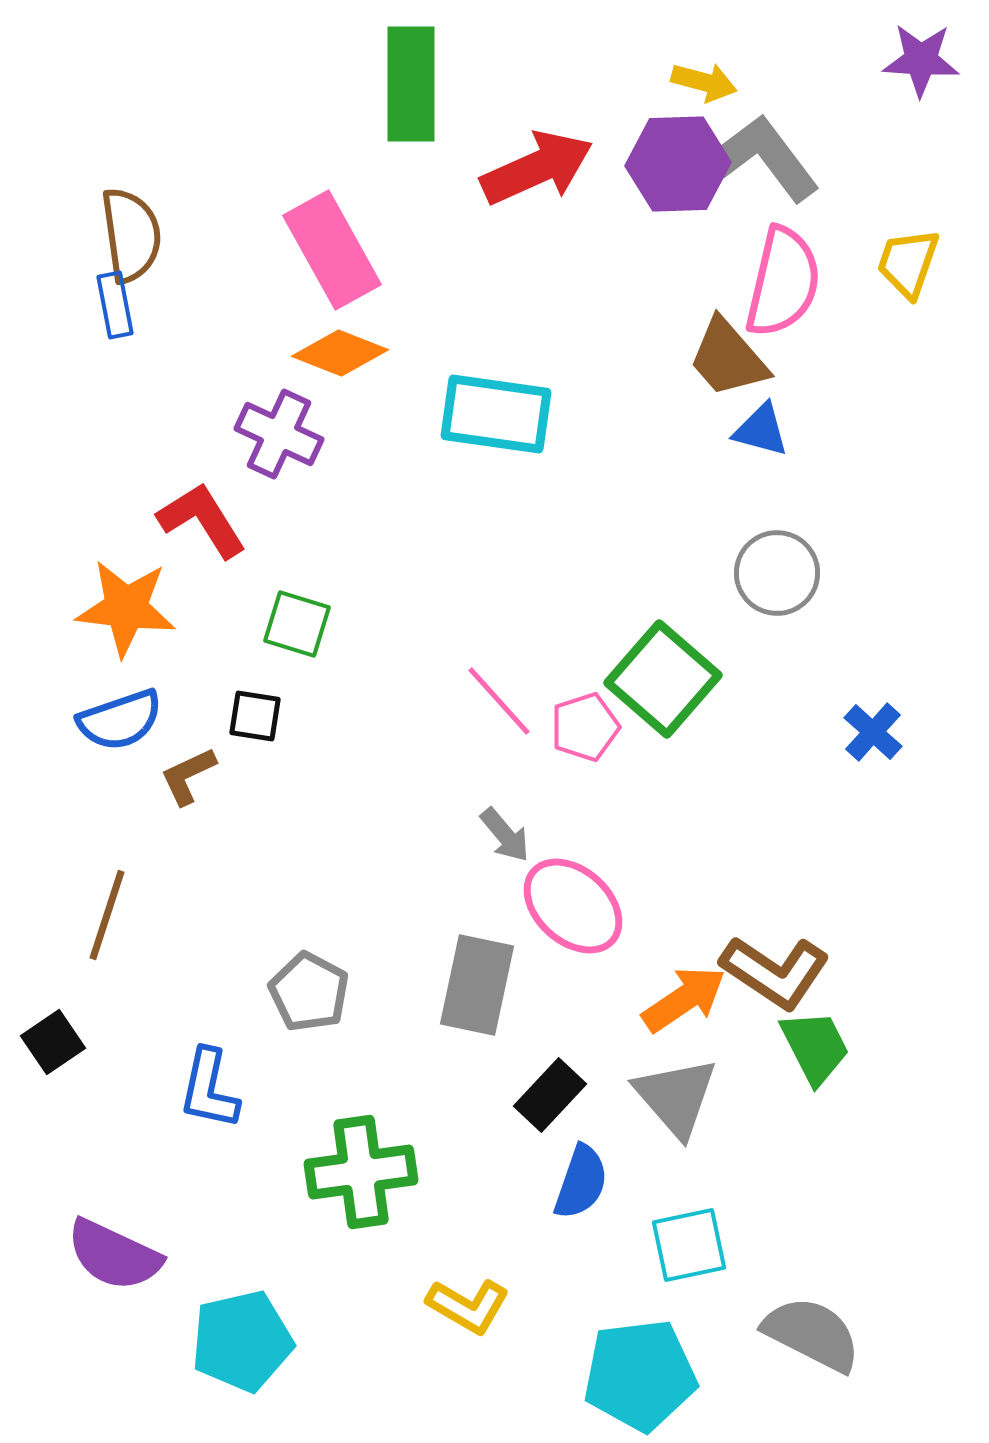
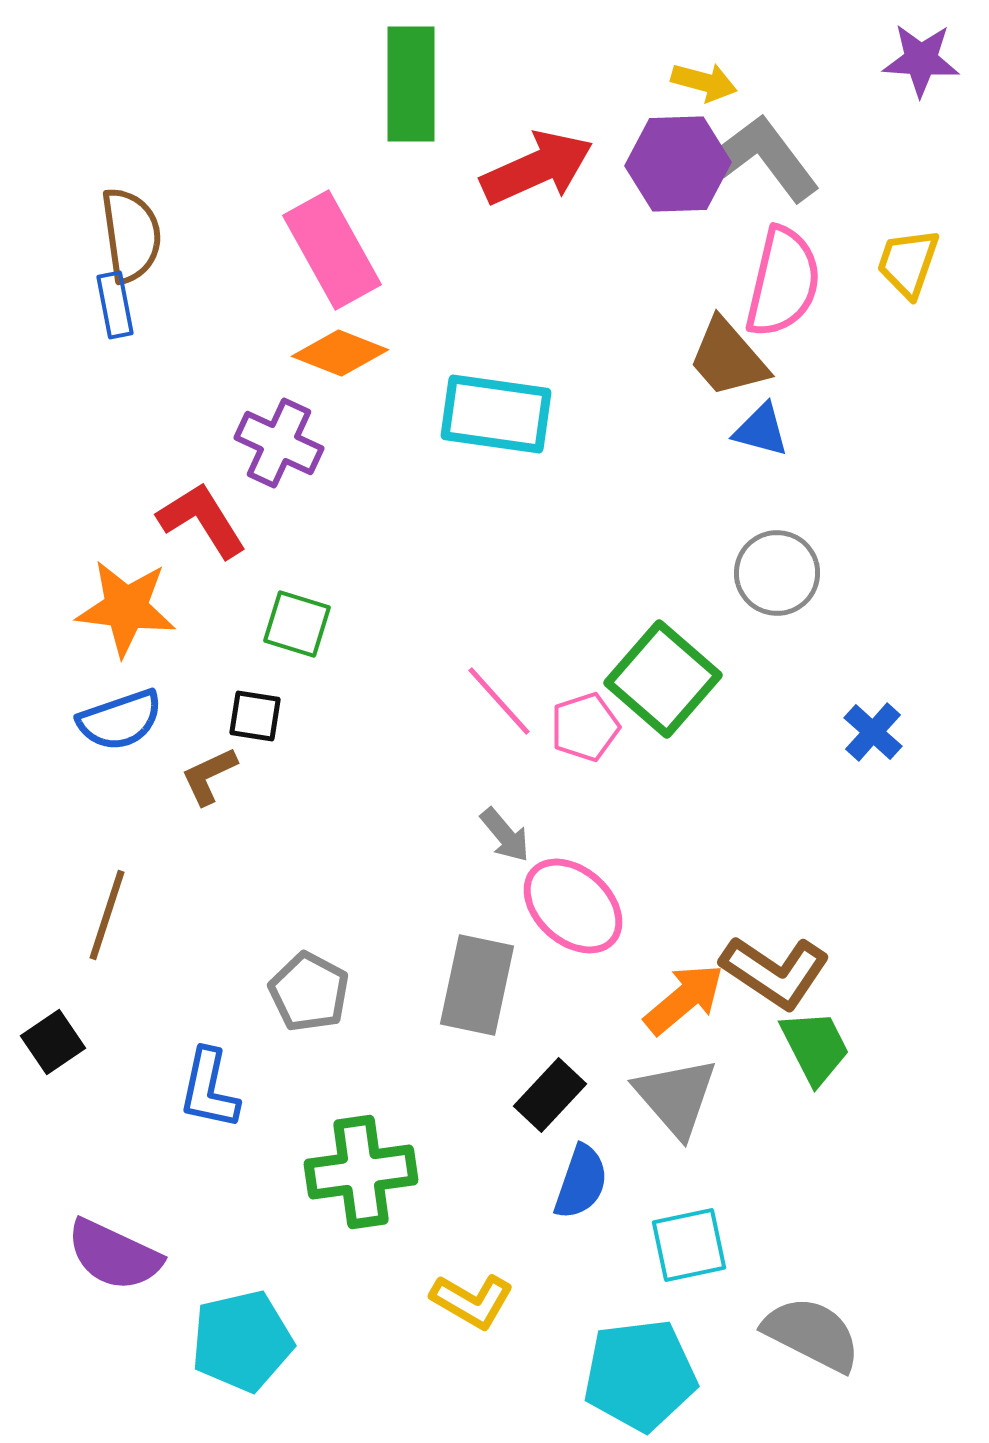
purple cross at (279, 434): moved 9 px down
brown L-shape at (188, 776): moved 21 px right
orange arrow at (684, 999): rotated 6 degrees counterclockwise
yellow L-shape at (468, 1306): moved 4 px right, 5 px up
